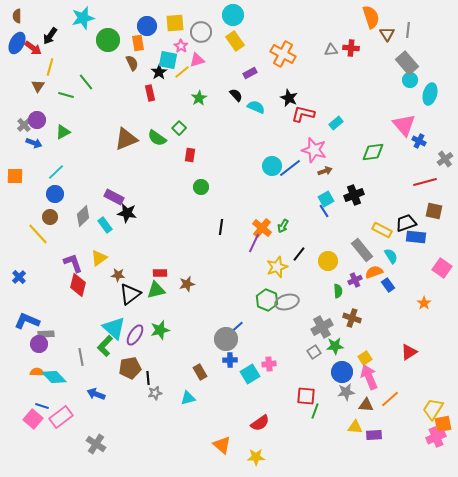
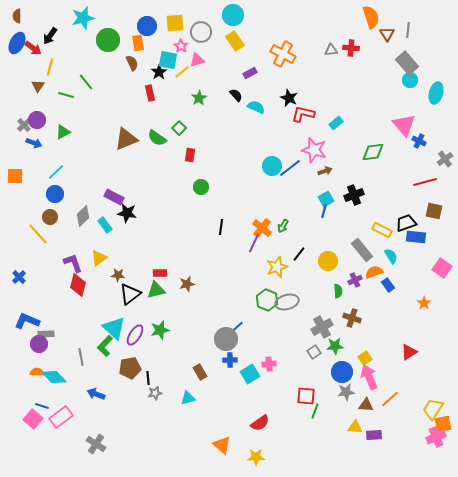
cyan ellipse at (430, 94): moved 6 px right, 1 px up
blue line at (324, 211): rotated 48 degrees clockwise
